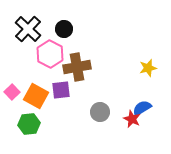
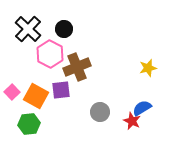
brown cross: rotated 12 degrees counterclockwise
red star: moved 2 px down
